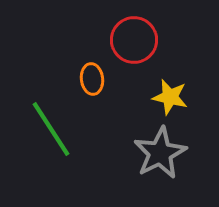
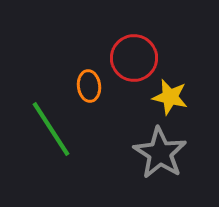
red circle: moved 18 px down
orange ellipse: moved 3 px left, 7 px down
gray star: rotated 12 degrees counterclockwise
